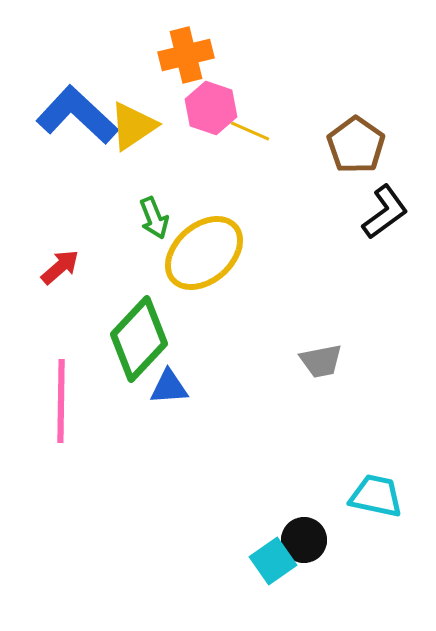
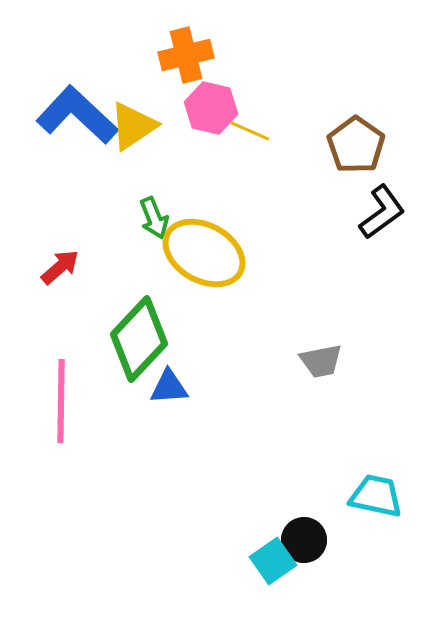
pink hexagon: rotated 6 degrees counterclockwise
black L-shape: moved 3 px left
yellow ellipse: rotated 70 degrees clockwise
